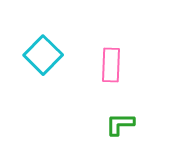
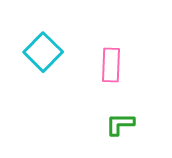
cyan square: moved 3 px up
